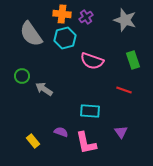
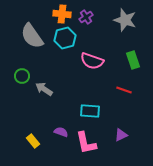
gray semicircle: moved 1 px right, 2 px down
purple triangle: moved 3 px down; rotated 40 degrees clockwise
